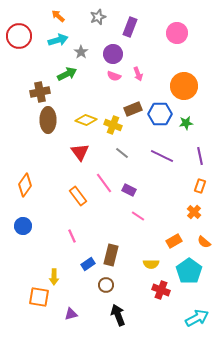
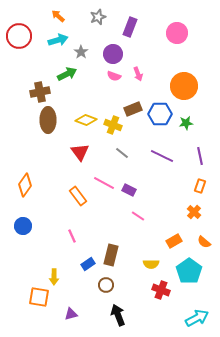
pink line at (104, 183): rotated 25 degrees counterclockwise
